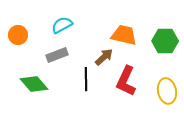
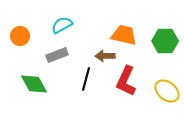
orange circle: moved 2 px right, 1 px down
brown arrow: moved 1 px right, 1 px up; rotated 138 degrees counterclockwise
black line: rotated 15 degrees clockwise
green diamond: rotated 12 degrees clockwise
yellow ellipse: rotated 40 degrees counterclockwise
